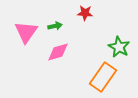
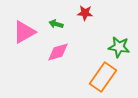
green arrow: moved 1 px right, 2 px up; rotated 152 degrees counterclockwise
pink triangle: moved 2 px left; rotated 25 degrees clockwise
green star: rotated 20 degrees counterclockwise
